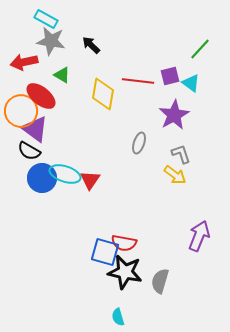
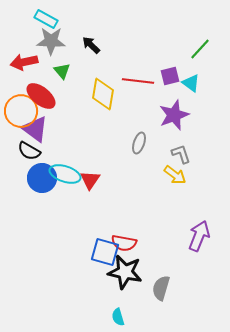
gray star: rotated 8 degrees counterclockwise
green triangle: moved 4 px up; rotated 18 degrees clockwise
purple star: rotated 8 degrees clockwise
gray semicircle: moved 1 px right, 7 px down
